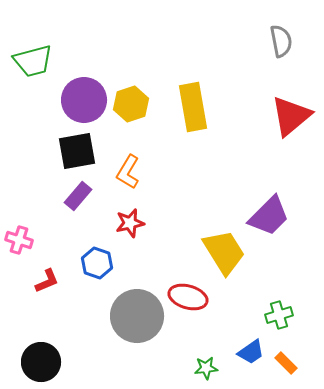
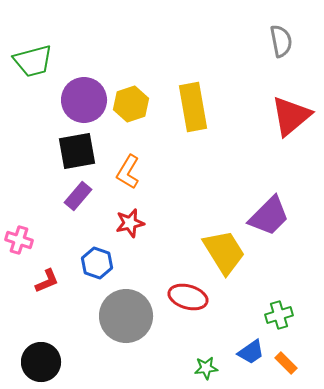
gray circle: moved 11 px left
